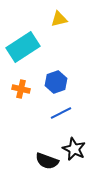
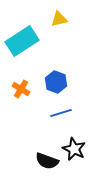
cyan rectangle: moved 1 px left, 6 px up
blue hexagon: rotated 20 degrees counterclockwise
orange cross: rotated 18 degrees clockwise
blue line: rotated 10 degrees clockwise
